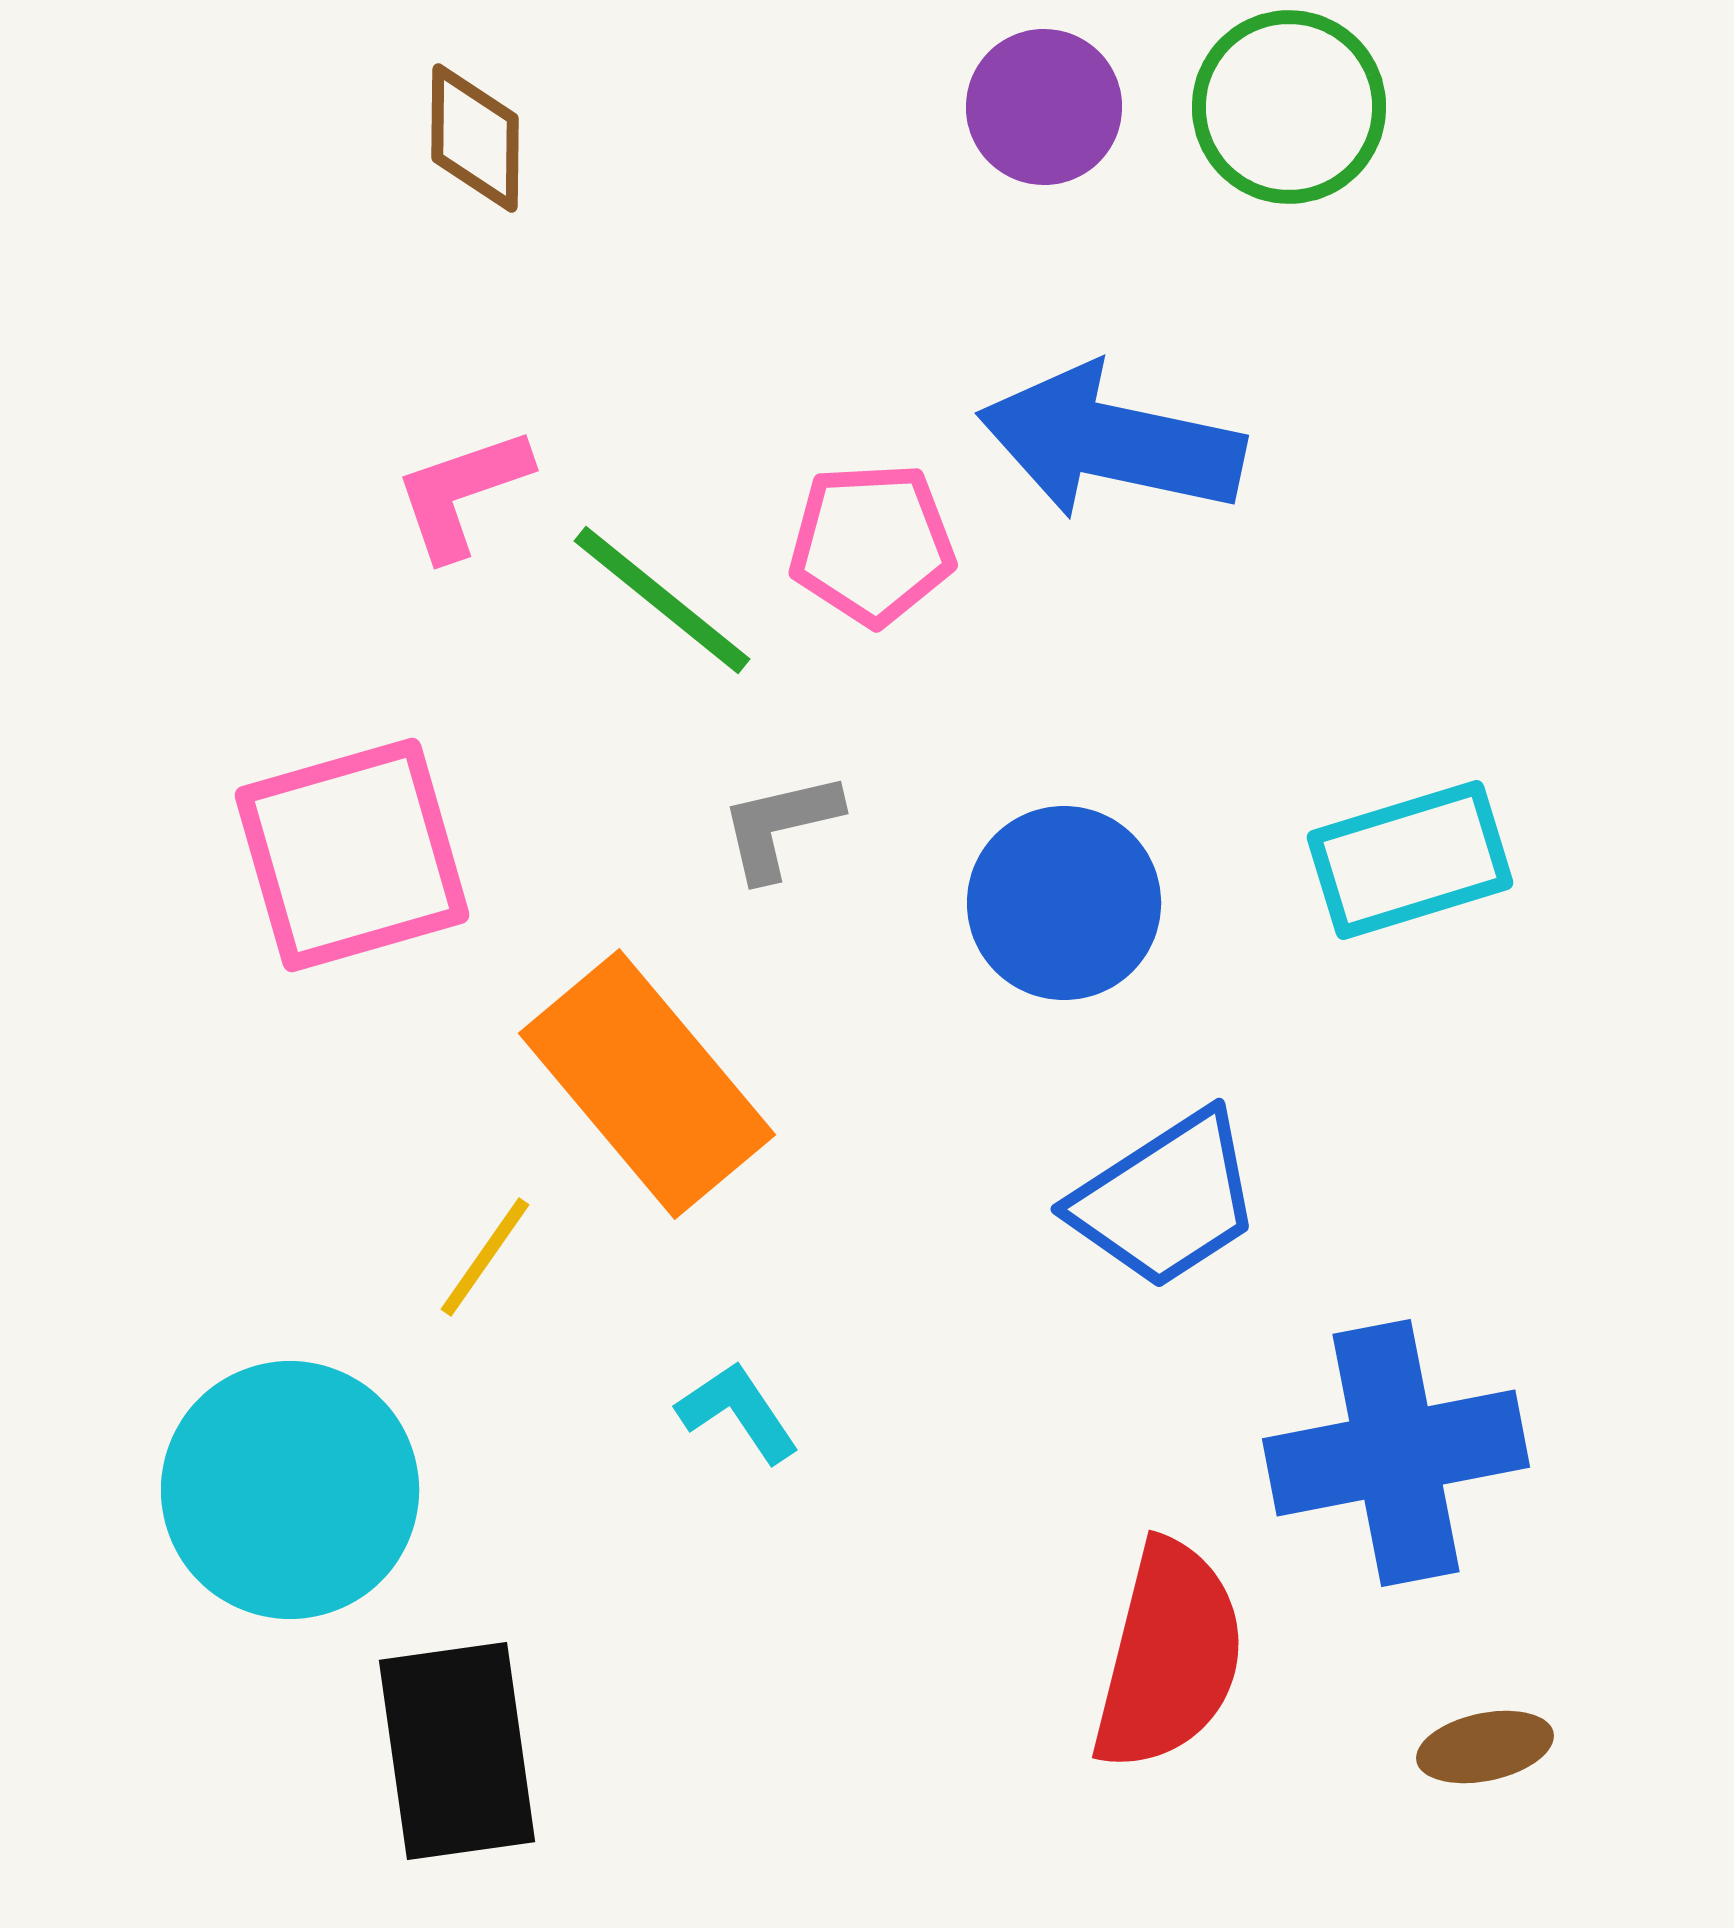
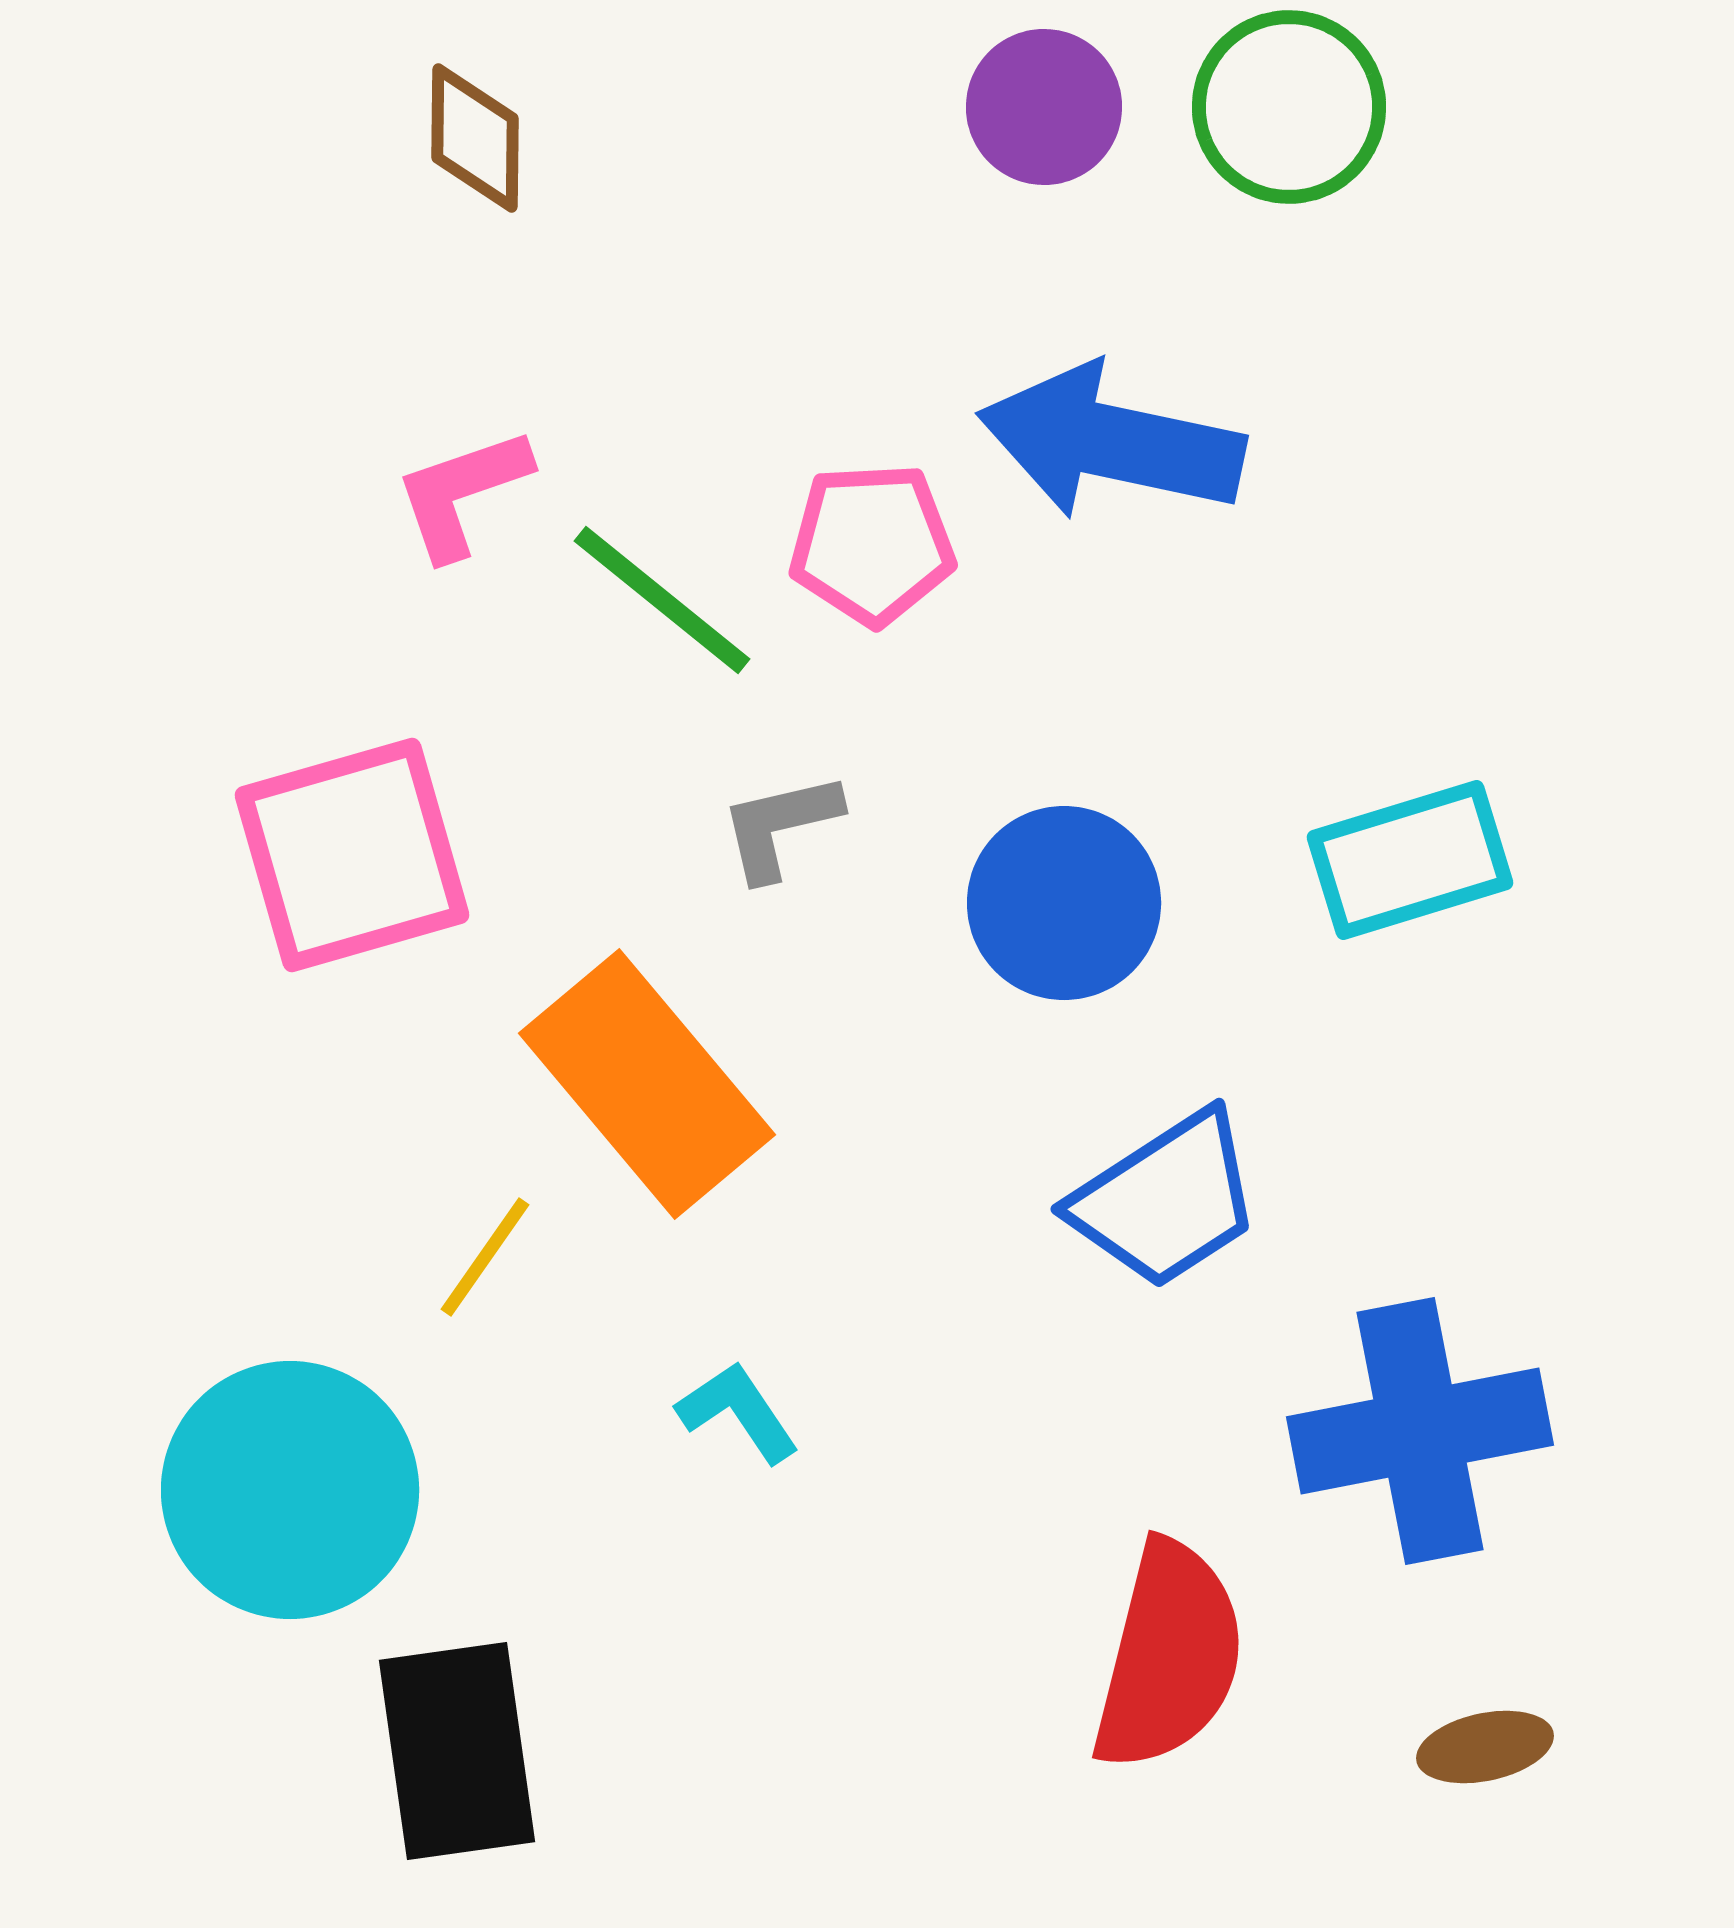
blue cross: moved 24 px right, 22 px up
